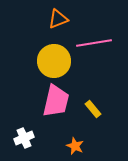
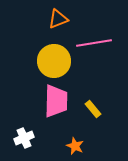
pink trapezoid: rotated 12 degrees counterclockwise
